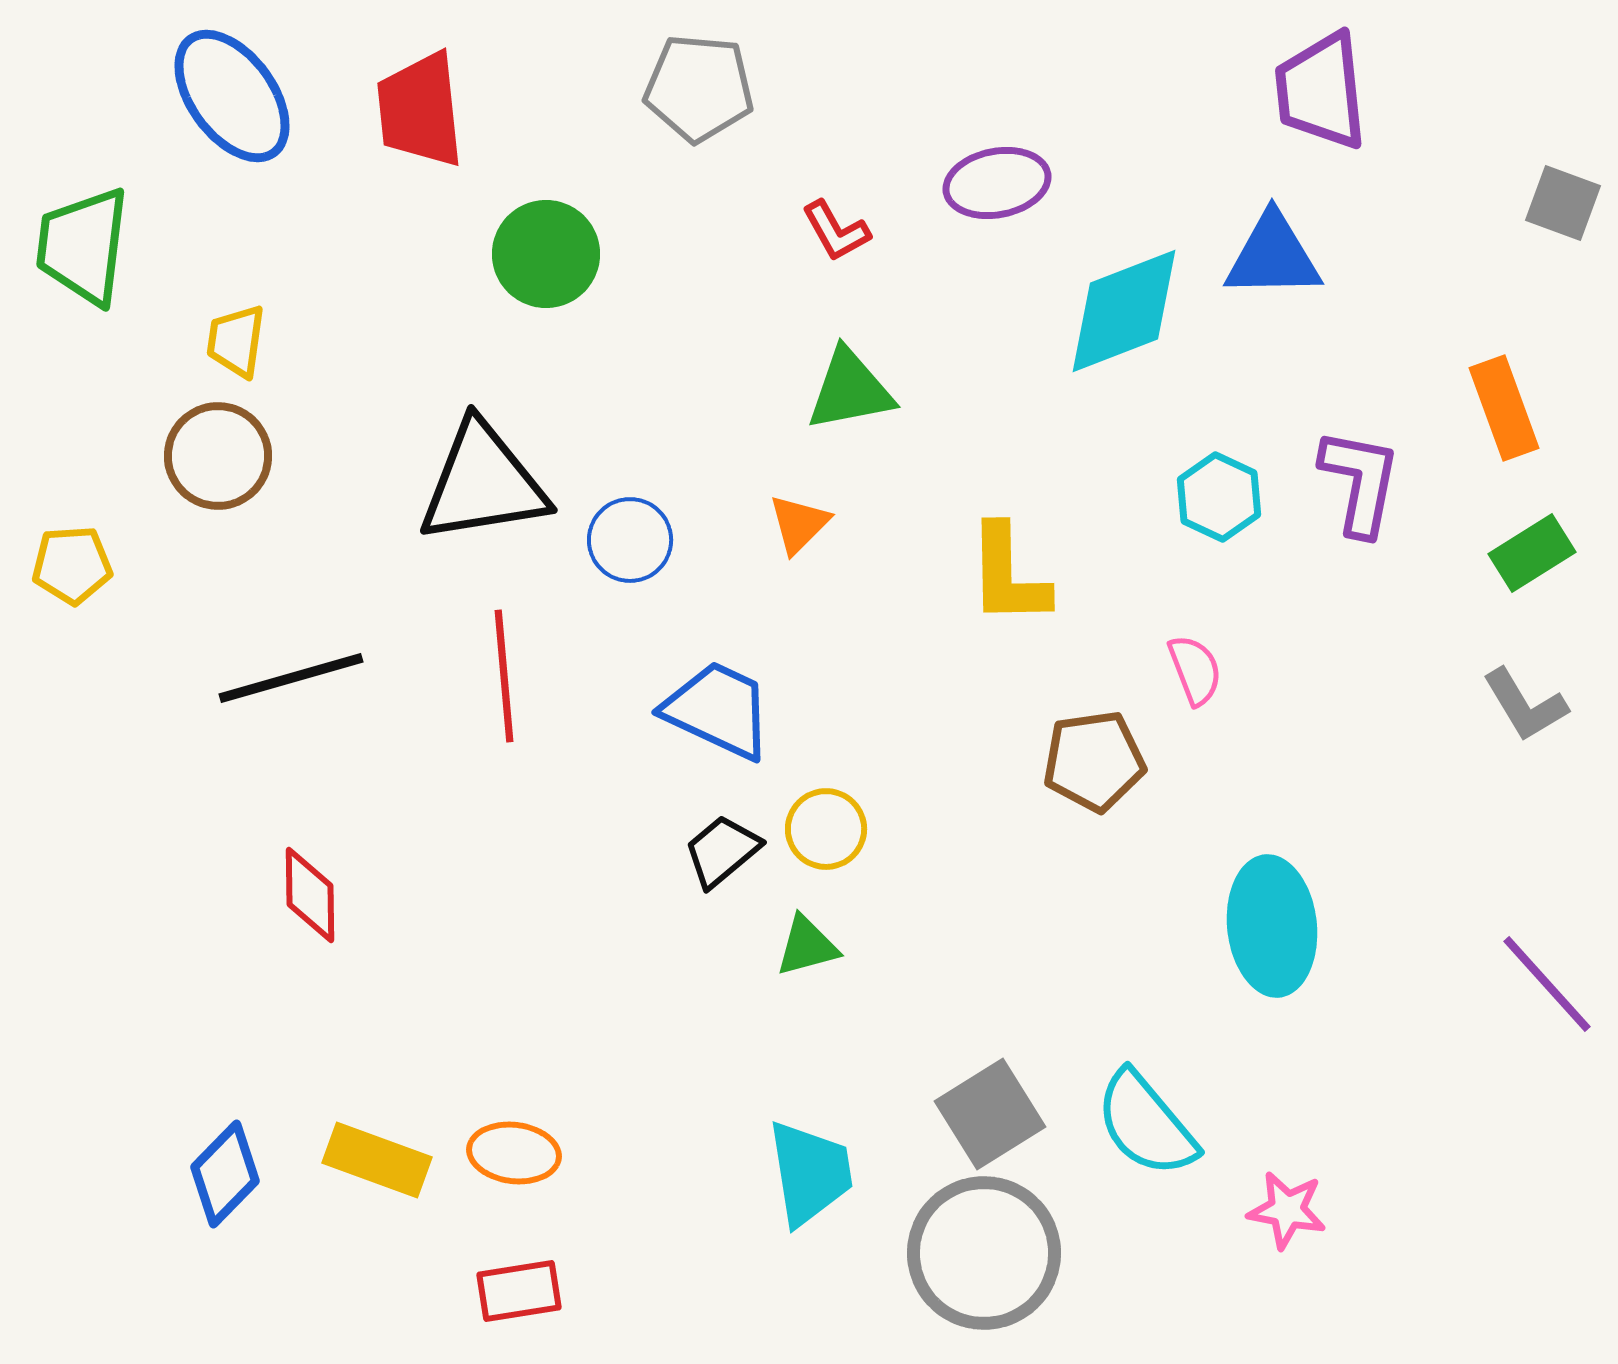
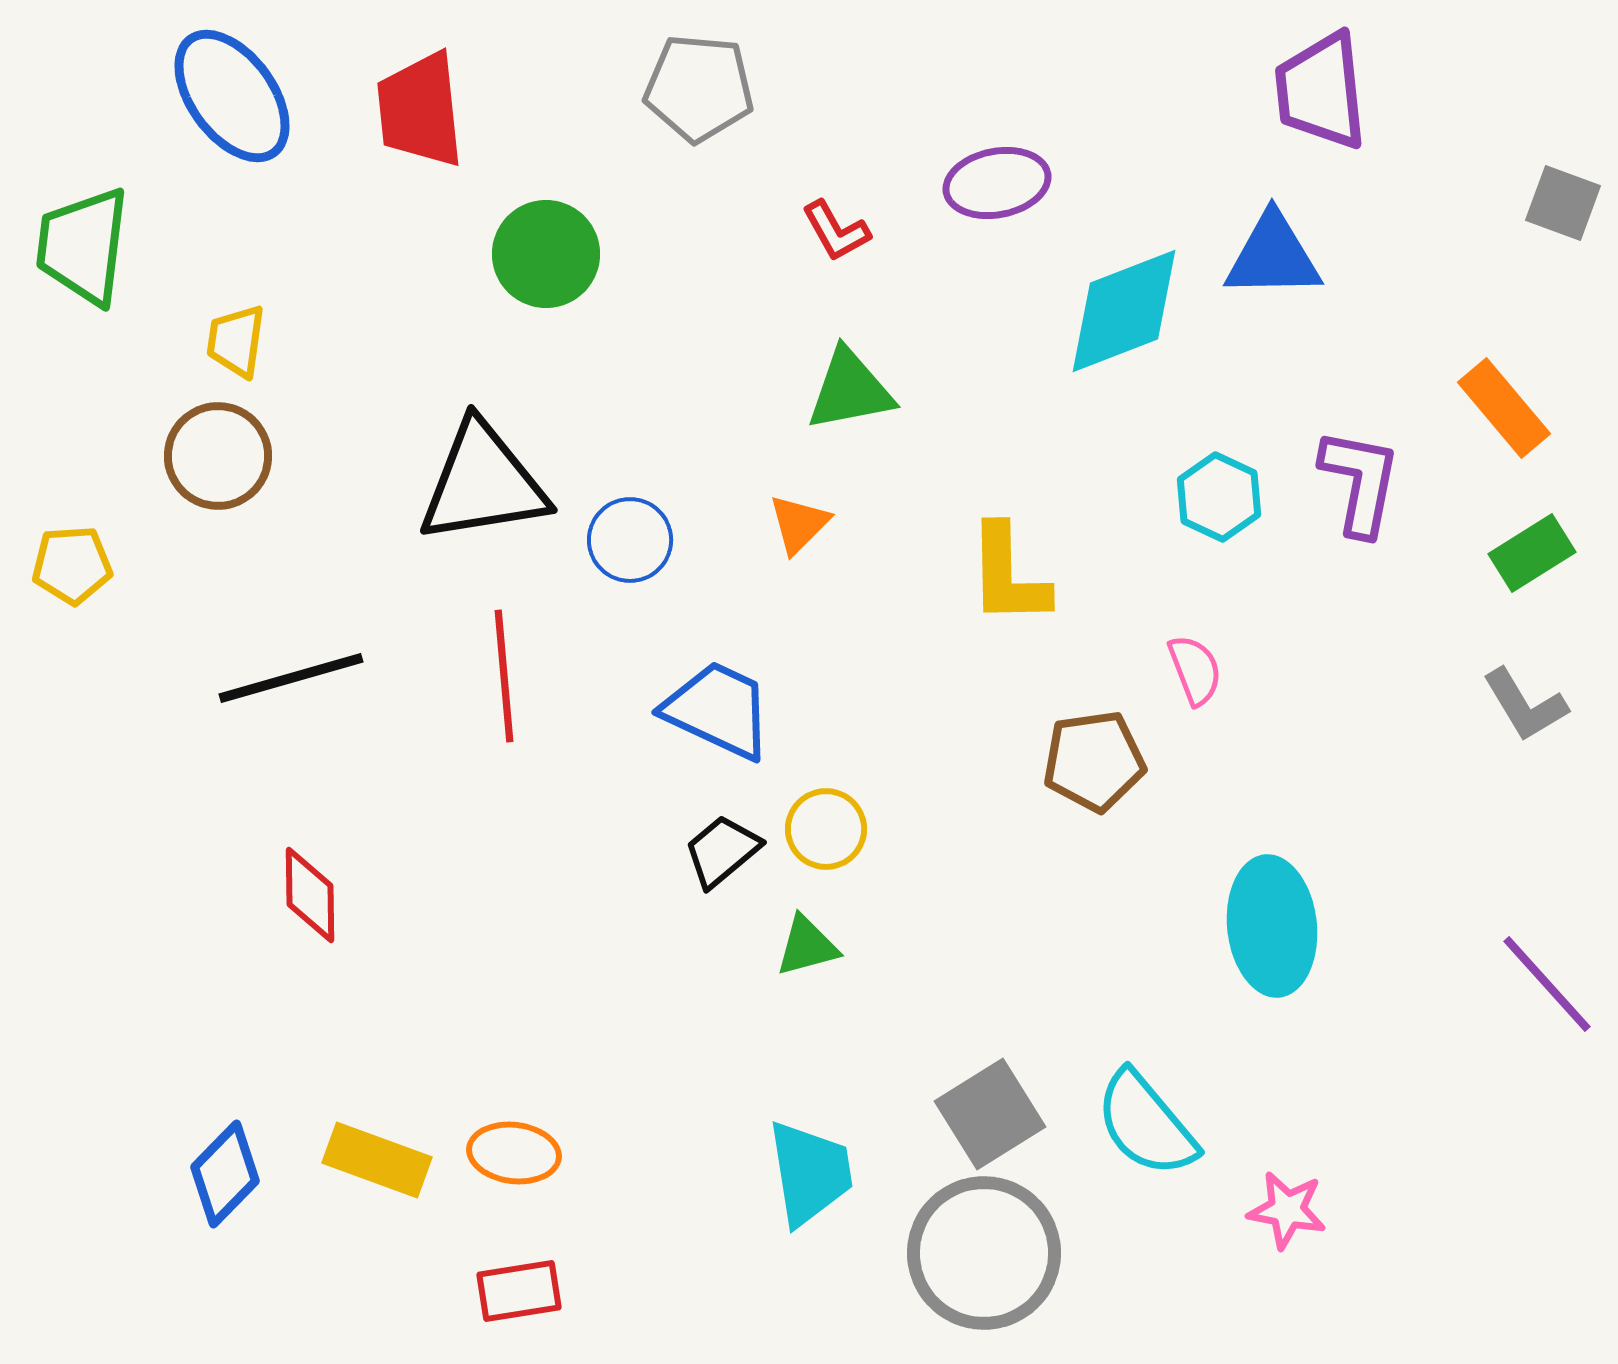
orange rectangle at (1504, 408): rotated 20 degrees counterclockwise
